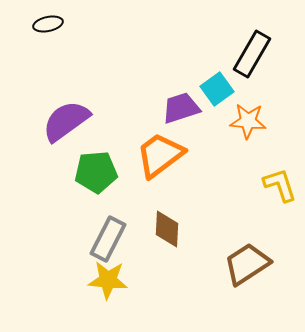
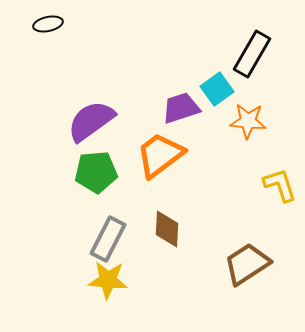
purple semicircle: moved 25 px right
